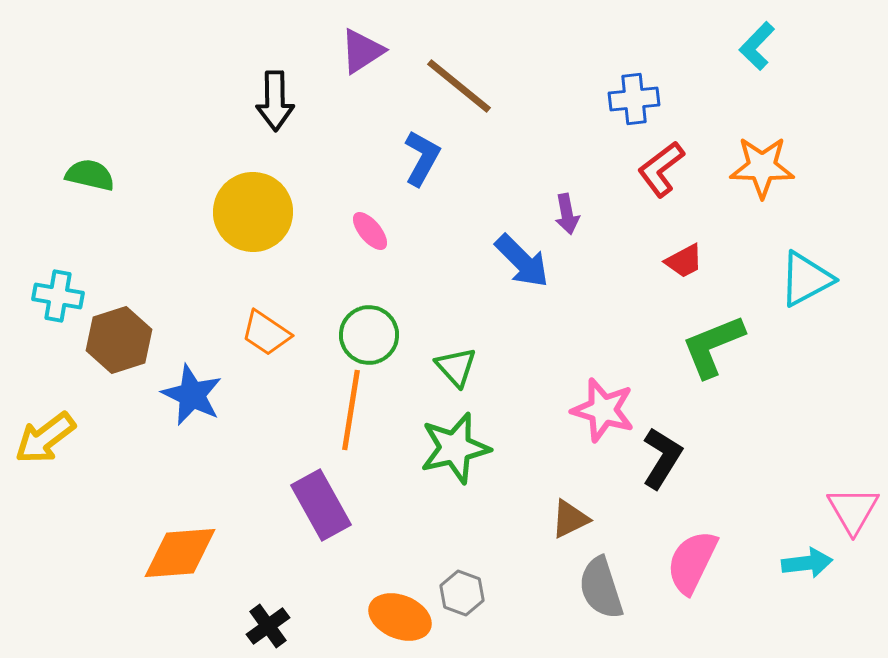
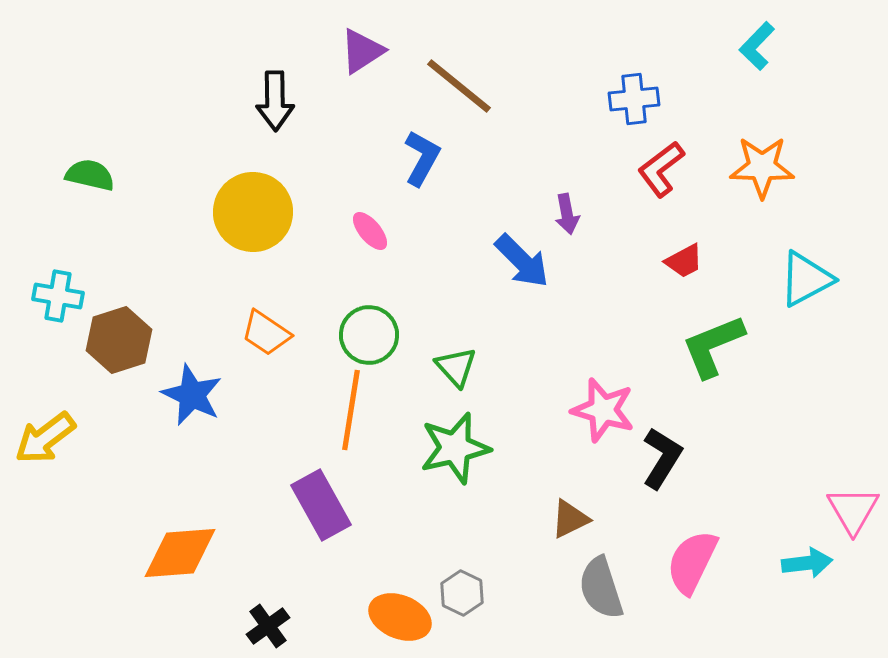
gray hexagon: rotated 6 degrees clockwise
